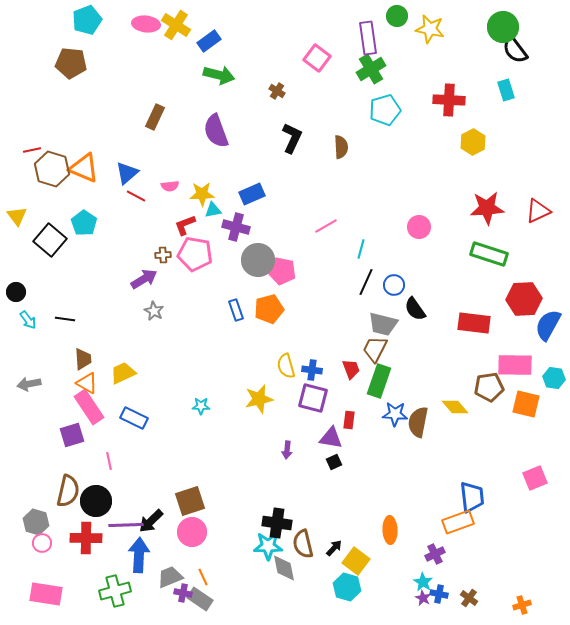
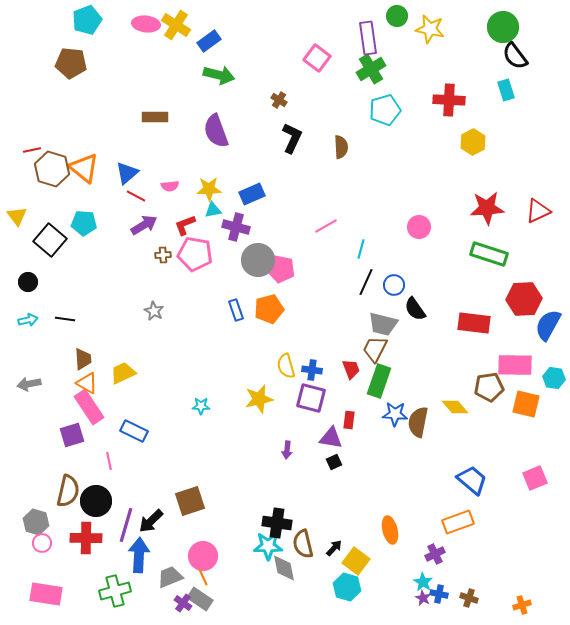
black semicircle at (515, 50): moved 6 px down
brown cross at (277, 91): moved 2 px right, 9 px down
brown rectangle at (155, 117): rotated 65 degrees clockwise
orange triangle at (84, 168): rotated 16 degrees clockwise
yellow star at (202, 194): moved 7 px right, 5 px up
cyan pentagon at (84, 223): rotated 30 degrees counterclockwise
pink pentagon at (282, 271): moved 1 px left, 2 px up
purple arrow at (144, 279): moved 54 px up
black circle at (16, 292): moved 12 px right, 10 px up
cyan arrow at (28, 320): rotated 66 degrees counterclockwise
purple square at (313, 398): moved 2 px left
blue rectangle at (134, 418): moved 13 px down
blue trapezoid at (472, 497): moved 17 px up; rotated 44 degrees counterclockwise
purple line at (126, 525): rotated 72 degrees counterclockwise
orange ellipse at (390, 530): rotated 12 degrees counterclockwise
pink circle at (192, 532): moved 11 px right, 24 px down
purple cross at (183, 593): moved 10 px down; rotated 24 degrees clockwise
brown cross at (469, 598): rotated 18 degrees counterclockwise
